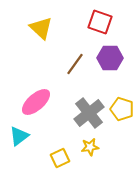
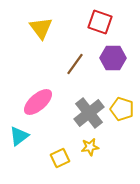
yellow triangle: rotated 10 degrees clockwise
purple hexagon: moved 3 px right
pink ellipse: moved 2 px right
